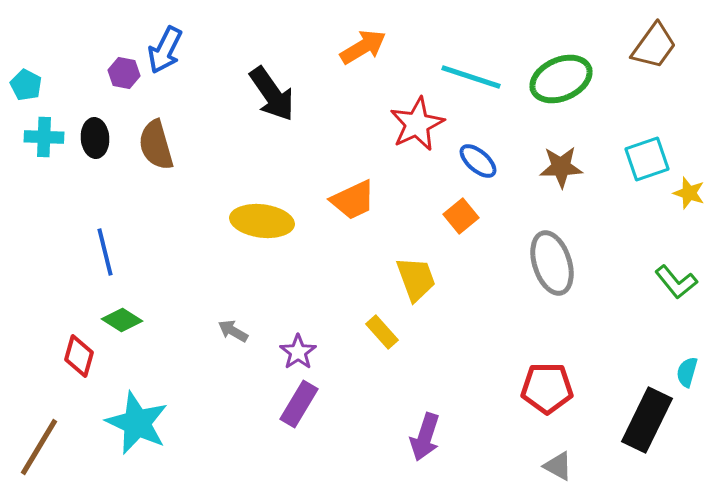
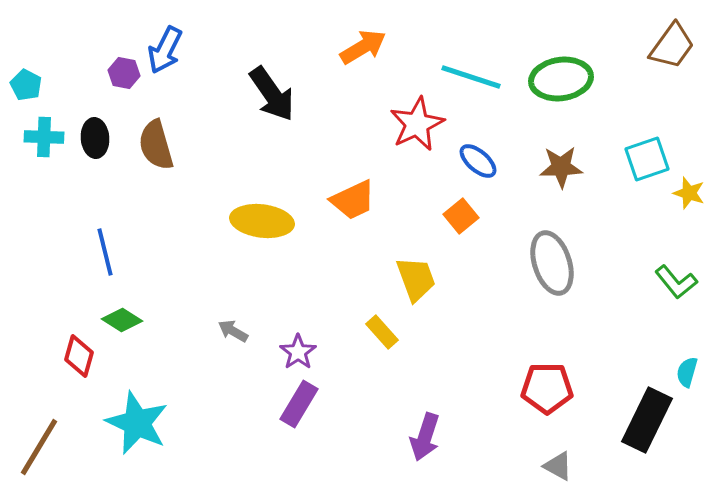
brown trapezoid: moved 18 px right
green ellipse: rotated 16 degrees clockwise
